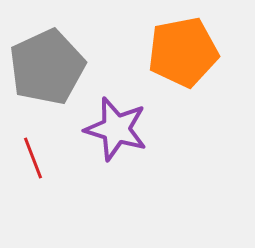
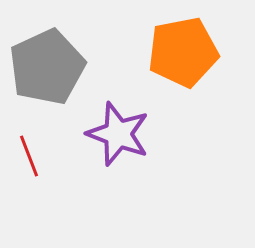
purple star: moved 2 px right, 5 px down; rotated 4 degrees clockwise
red line: moved 4 px left, 2 px up
